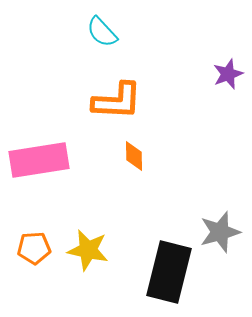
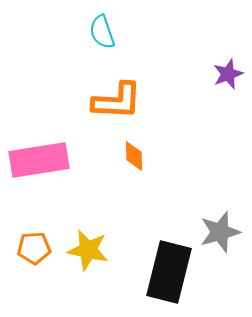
cyan semicircle: rotated 24 degrees clockwise
